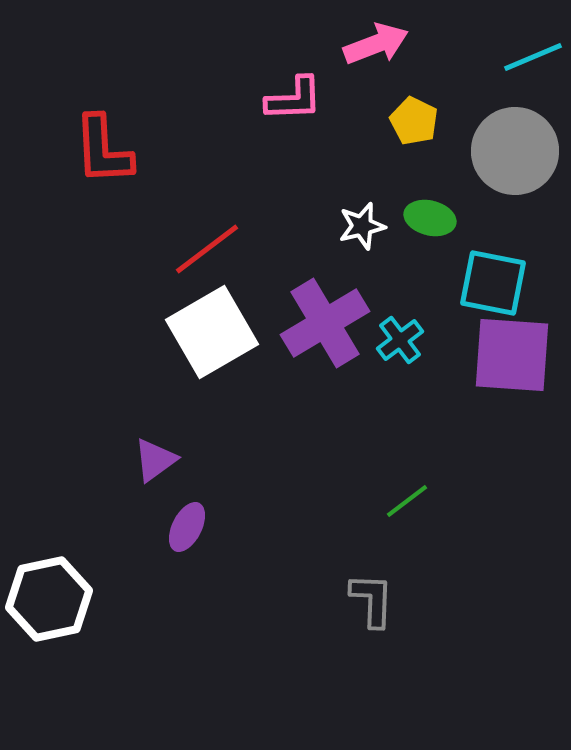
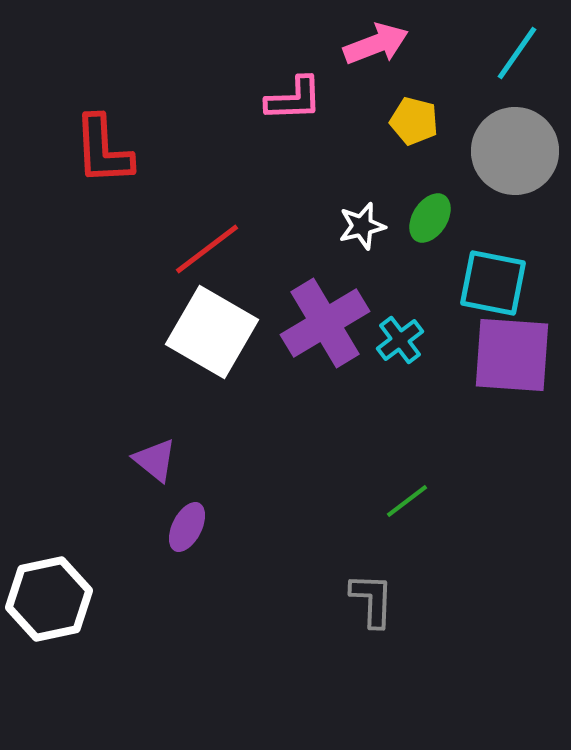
cyan line: moved 16 px left, 4 px up; rotated 32 degrees counterclockwise
yellow pentagon: rotated 12 degrees counterclockwise
green ellipse: rotated 72 degrees counterclockwise
white square: rotated 30 degrees counterclockwise
purple triangle: rotated 45 degrees counterclockwise
